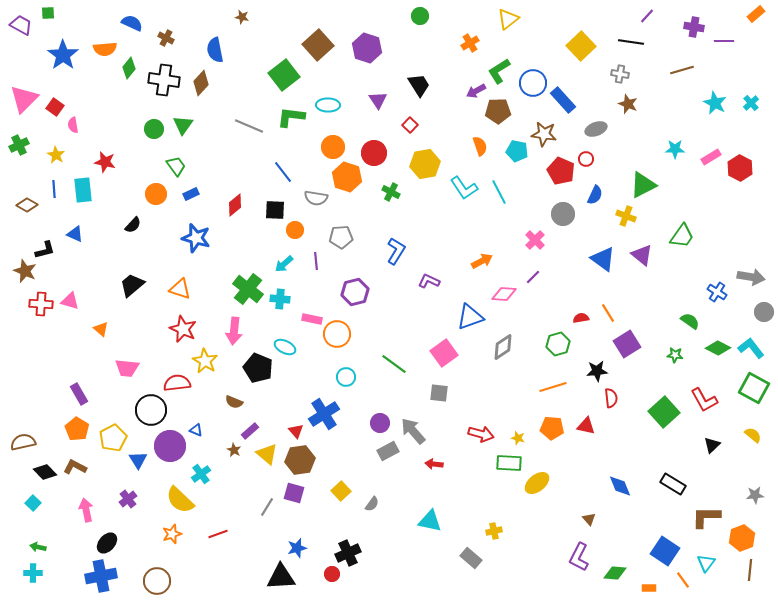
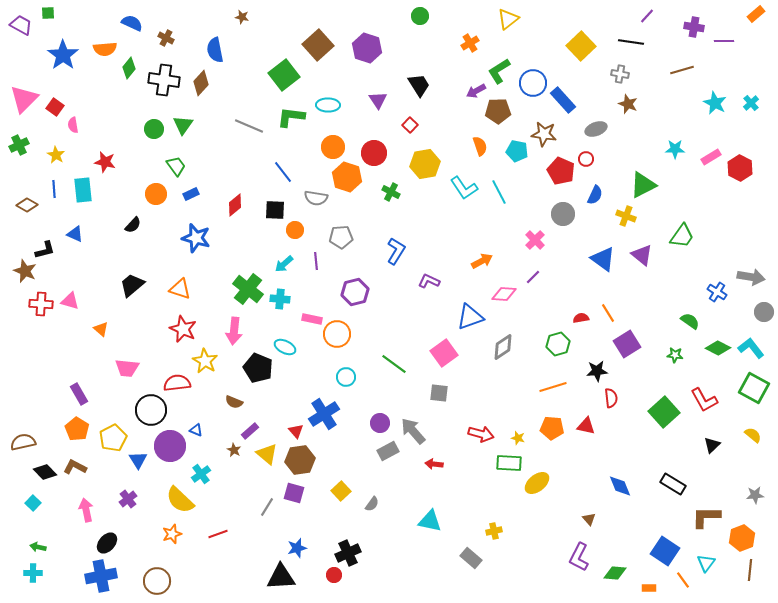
red circle at (332, 574): moved 2 px right, 1 px down
